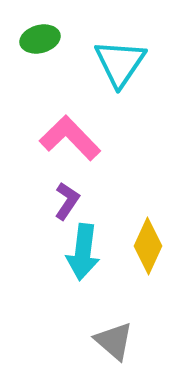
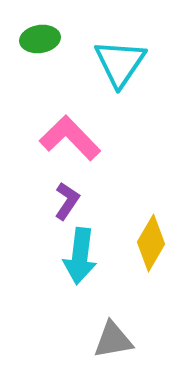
green ellipse: rotated 6 degrees clockwise
yellow diamond: moved 3 px right, 3 px up; rotated 6 degrees clockwise
cyan arrow: moved 3 px left, 4 px down
gray triangle: moved 1 px left, 1 px up; rotated 51 degrees counterclockwise
